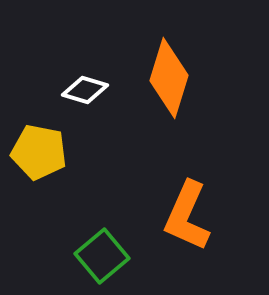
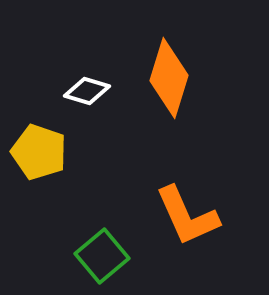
white diamond: moved 2 px right, 1 px down
yellow pentagon: rotated 8 degrees clockwise
orange L-shape: rotated 48 degrees counterclockwise
